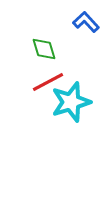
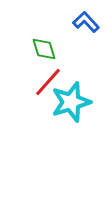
red line: rotated 20 degrees counterclockwise
